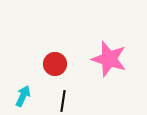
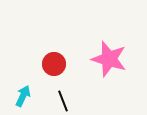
red circle: moved 1 px left
black line: rotated 30 degrees counterclockwise
